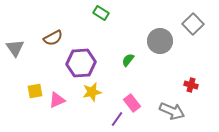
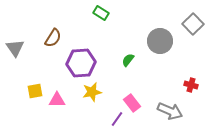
brown semicircle: rotated 30 degrees counterclockwise
pink triangle: rotated 24 degrees clockwise
gray arrow: moved 2 px left
